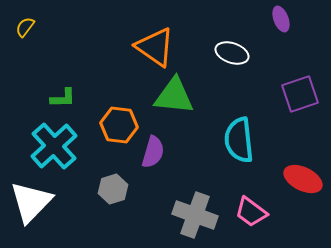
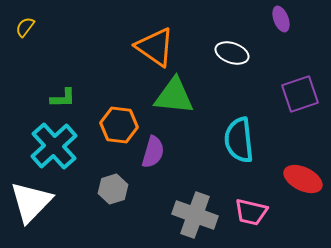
pink trapezoid: rotated 24 degrees counterclockwise
